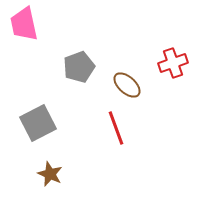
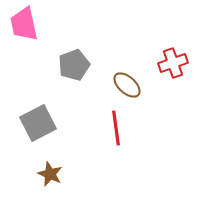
gray pentagon: moved 5 px left, 2 px up
red line: rotated 12 degrees clockwise
